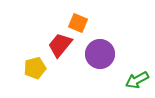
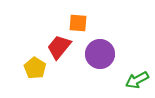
orange square: rotated 18 degrees counterclockwise
red trapezoid: moved 1 px left, 2 px down
yellow pentagon: rotated 25 degrees counterclockwise
